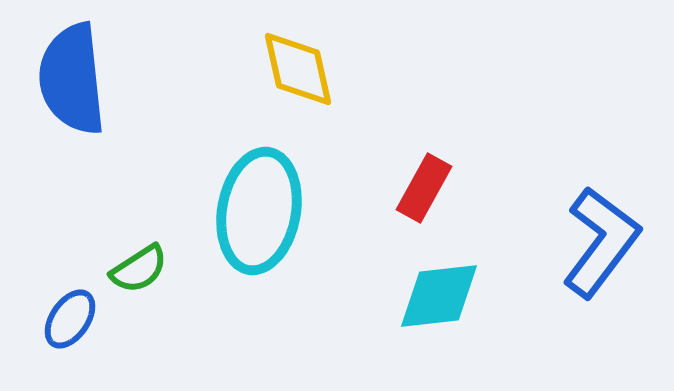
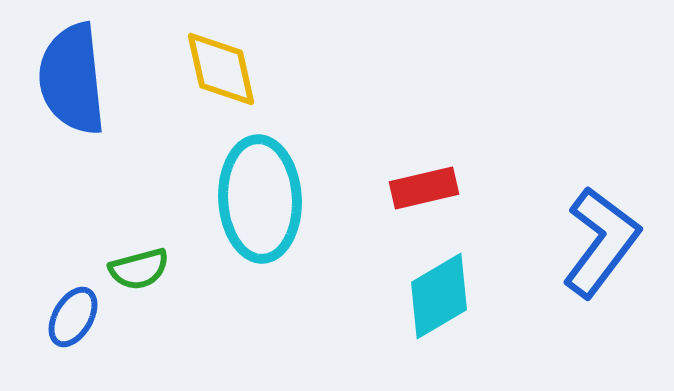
yellow diamond: moved 77 px left
red rectangle: rotated 48 degrees clockwise
cyan ellipse: moved 1 px right, 12 px up; rotated 13 degrees counterclockwise
green semicircle: rotated 18 degrees clockwise
cyan diamond: rotated 24 degrees counterclockwise
blue ellipse: moved 3 px right, 2 px up; rotated 4 degrees counterclockwise
